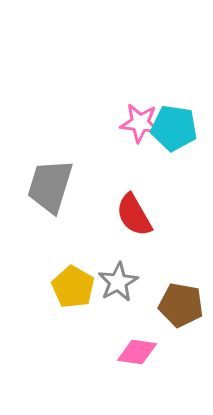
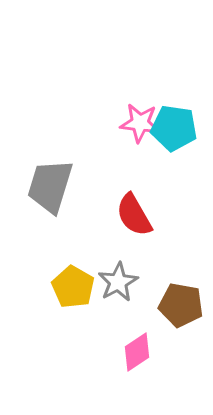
pink diamond: rotated 42 degrees counterclockwise
